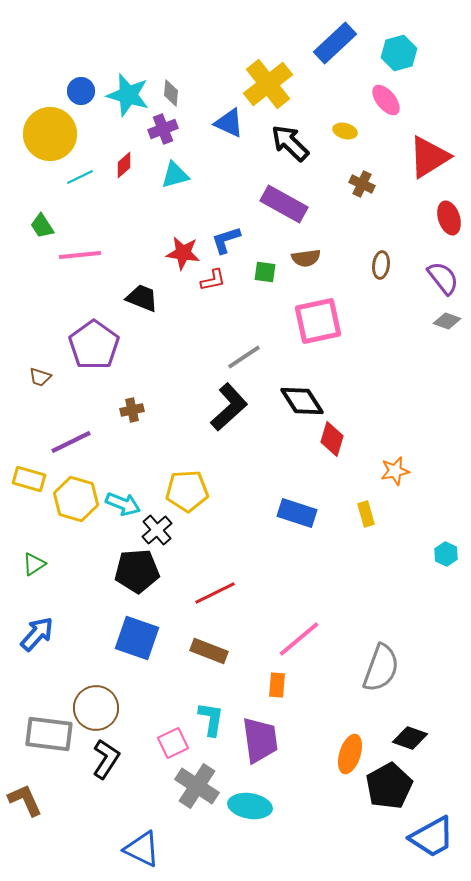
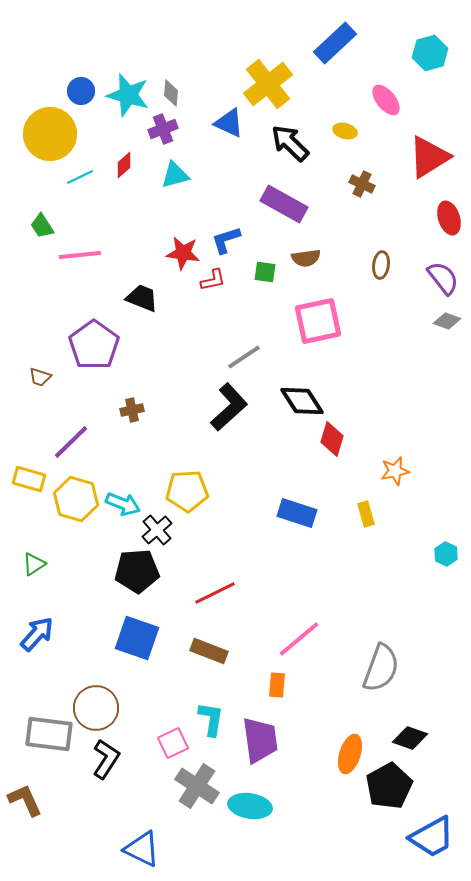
cyan hexagon at (399, 53): moved 31 px right
purple line at (71, 442): rotated 18 degrees counterclockwise
